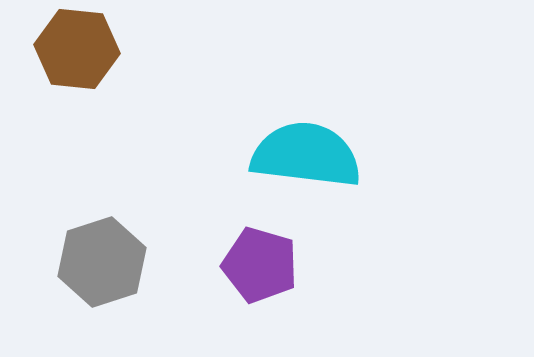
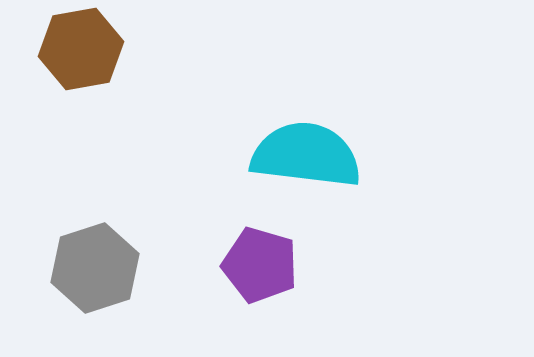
brown hexagon: moved 4 px right; rotated 16 degrees counterclockwise
gray hexagon: moved 7 px left, 6 px down
